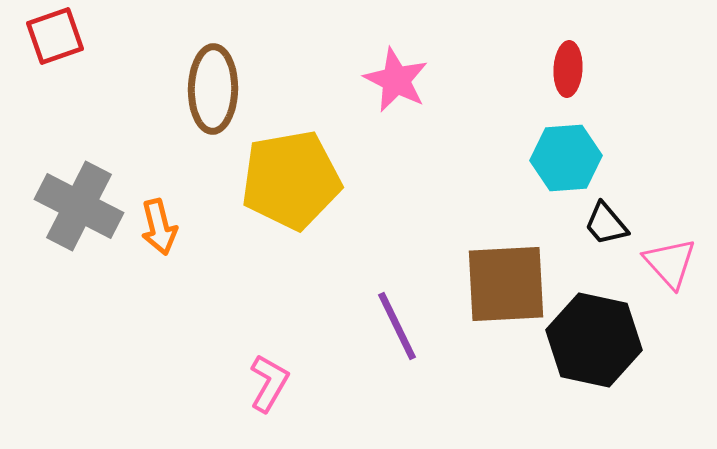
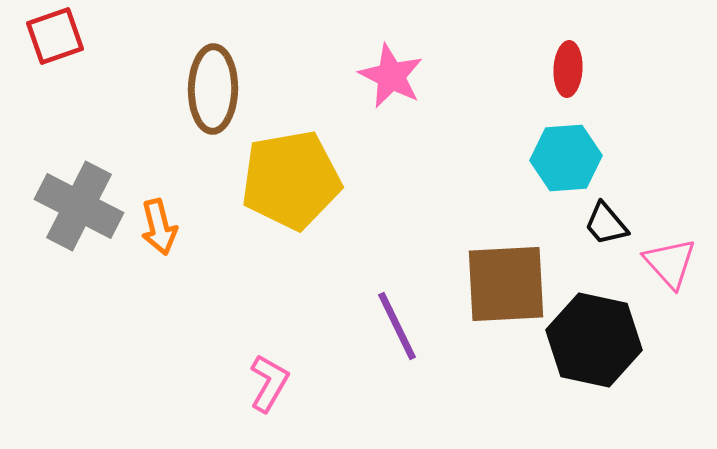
pink star: moved 5 px left, 4 px up
